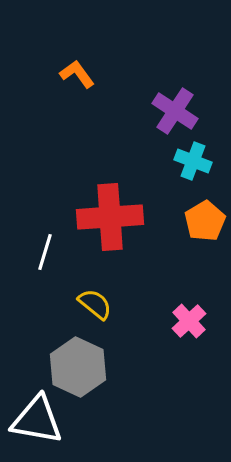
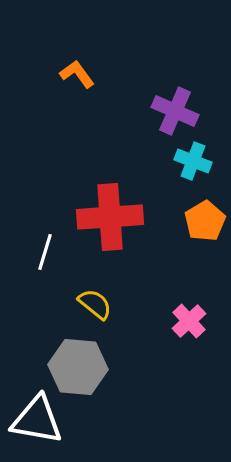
purple cross: rotated 9 degrees counterclockwise
gray hexagon: rotated 20 degrees counterclockwise
